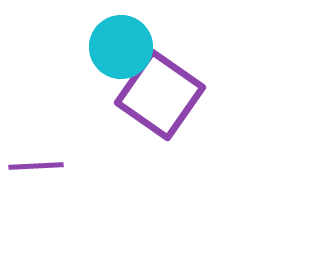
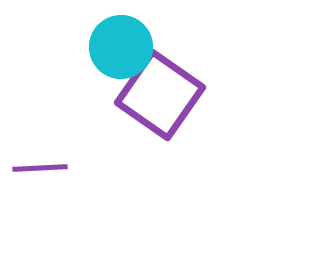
purple line: moved 4 px right, 2 px down
